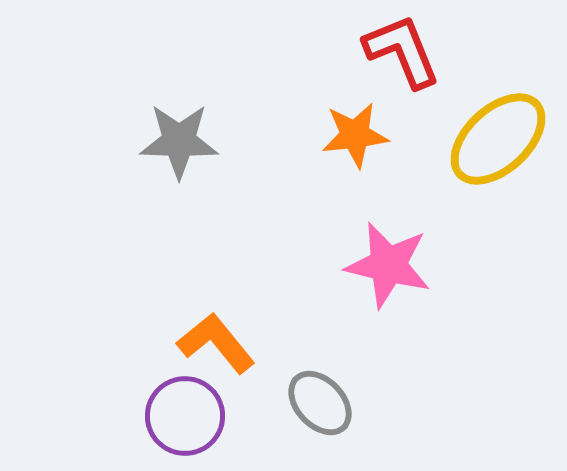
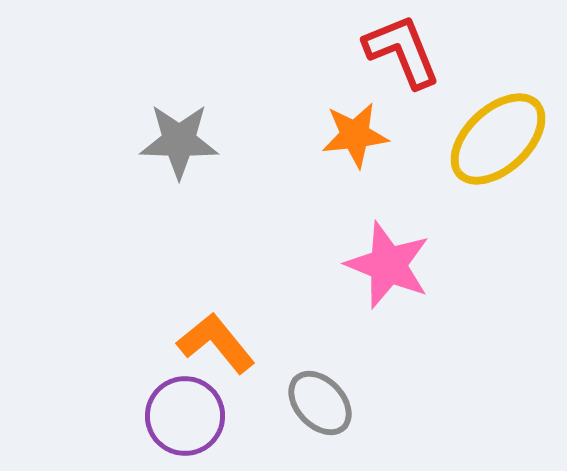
pink star: rotated 8 degrees clockwise
